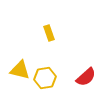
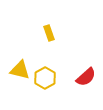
yellow hexagon: rotated 20 degrees counterclockwise
